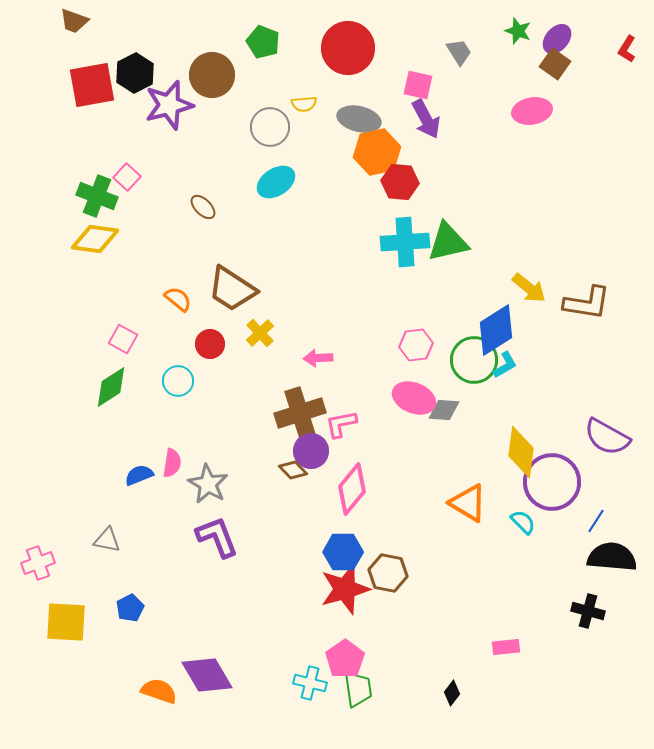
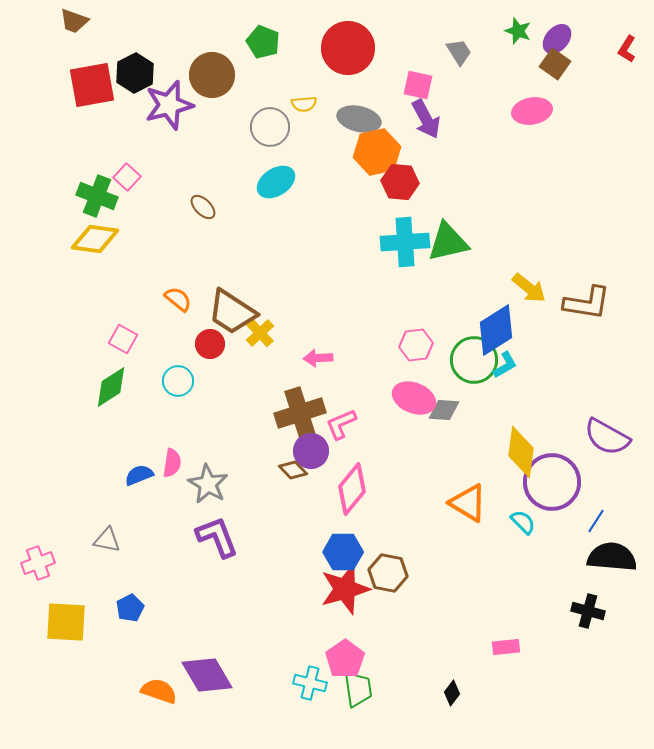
brown trapezoid at (232, 289): moved 23 px down
pink L-shape at (341, 424): rotated 12 degrees counterclockwise
